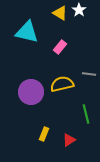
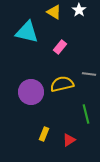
yellow triangle: moved 6 px left, 1 px up
